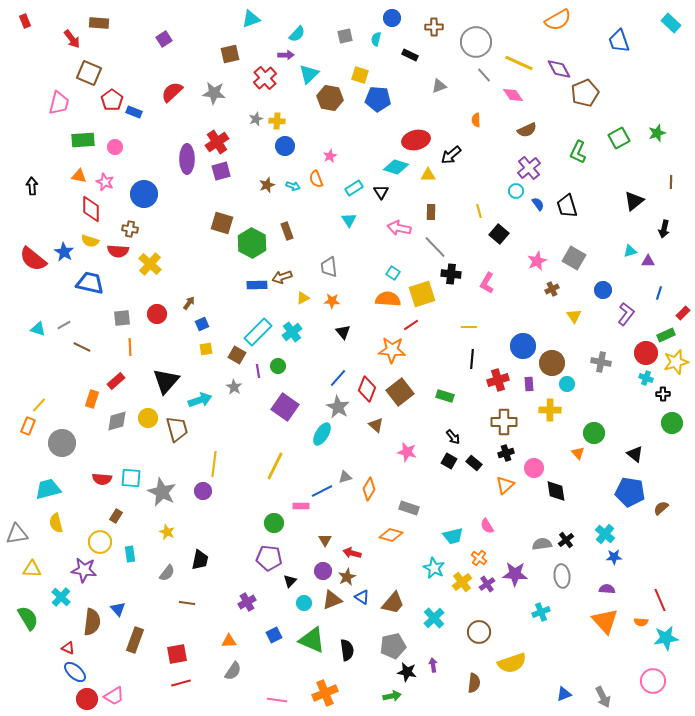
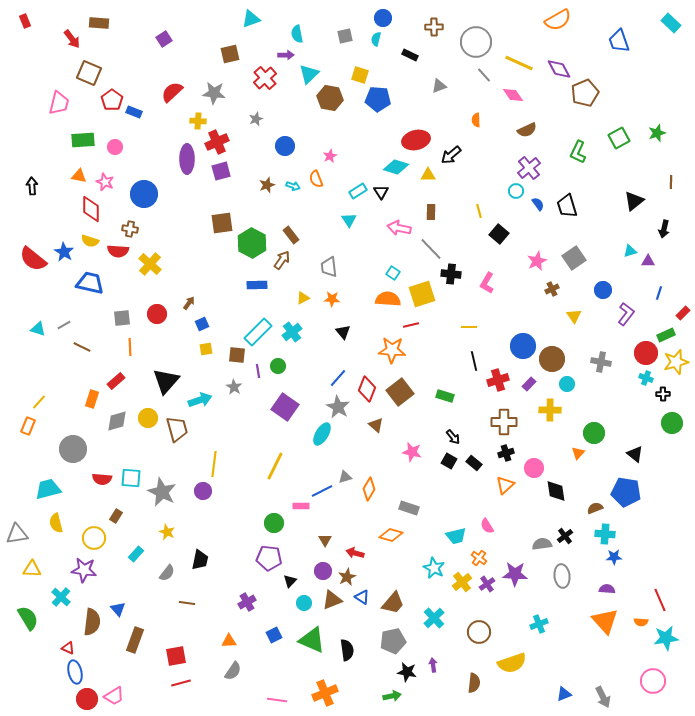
blue circle at (392, 18): moved 9 px left
cyan semicircle at (297, 34): rotated 126 degrees clockwise
yellow cross at (277, 121): moved 79 px left
red cross at (217, 142): rotated 10 degrees clockwise
cyan rectangle at (354, 188): moved 4 px right, 3 px down
brown square at (222, 223): rotated 25 degrees counterclockwise
brown rectangle at (287, 231): moved 4 px right, 4 px down; rotated 18 degrees counterclockwise
gray line at (435, 247): moved 4 px left, 2 px down
gray square at (574, 258): rotated 25 degrees clockwise
brown arrow at (282, 277): moved 17 px up; rotated 144 degrees clockwise
orange star at (332, 301): moved 2 px up
red line at (411, 325): rotated 21 degrees clockwise
brown square at (237, 355): rotated 24 degrees counterclockwise
black line at (472, 359): moved 2 px right, 2 px down; rotated 18 degrees counterclockwise
brown circle at (552, 363): moved 4 px up
purple rectangle at (529, 384): rotated 48 degrees clockwise
yellow line at (39, 405): moved 3 px up
gray circle at (62, 443): moved 11 px right, 6 px down
pink star at (407, 452): moved 5 px right
orange triangle at (578, 453): rotated 24 degrees clockwise
blue pentagon at (630, 492): moved 4 px left
brown semicircle at (661, 508): moved 66 px left; rotated 21 degrees clockwise
cyan cross at (605, 534): rotated 36 degrees counterclockwise
cyan trapezoid at (453, 536): moved 3 px right
black cross at (566, 540): moved 1 px left, 4 px up
yellow circle at (100, 542): moved 6 px left, 4 px up
red arrow at (352, 553): moved 3 px right
cyan rectangle at (130, 554): moved 6 px right; rotated 49 degrees clockwise
cyan cross at (541, 612): moved 2 px left, 12 px down
gray pentagon at (393, 646): moved 5 px up
red square at (177, 654): moved 1 px left, 2 px down
blue ellipse at (75, 672): rotated 35 degrees clockwise
